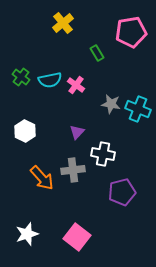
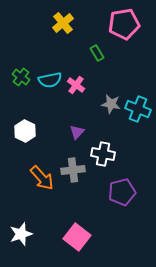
pink pentagon: moved 7 px left, 8 px up
white star: moved 6 px left
